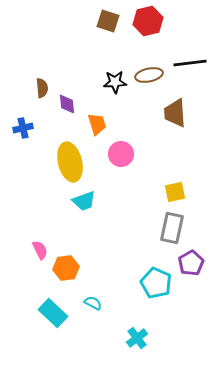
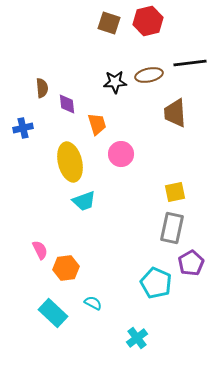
brown square: moved 1 px right, 2 px down
